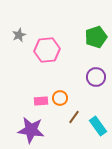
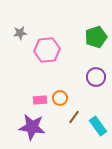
gray star: moved 1 px right, 2 px up; rotated 16 degrees clockwise
pink rectangle: moved 1 px left, 1 px up
purple star: moved 1 px right, 3 px up
